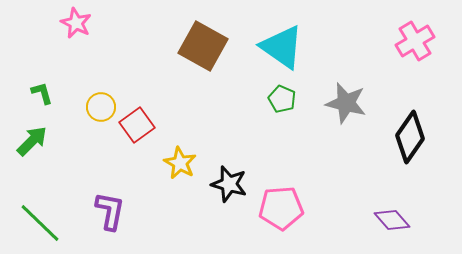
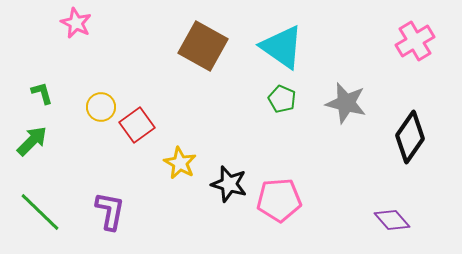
pink pentagon: moved 2 px left, 8 px up
green line: moved 11 px up
